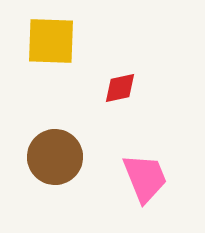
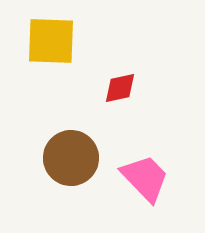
brown circle: moved 16 px right, 1 px down
pink trapezoid: rotated 22 degrees counterclockwise
